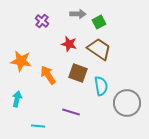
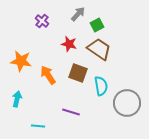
gray arrow: rotated 49 degrees counterclockwise
green square: moved 2 px left, 3 px down
